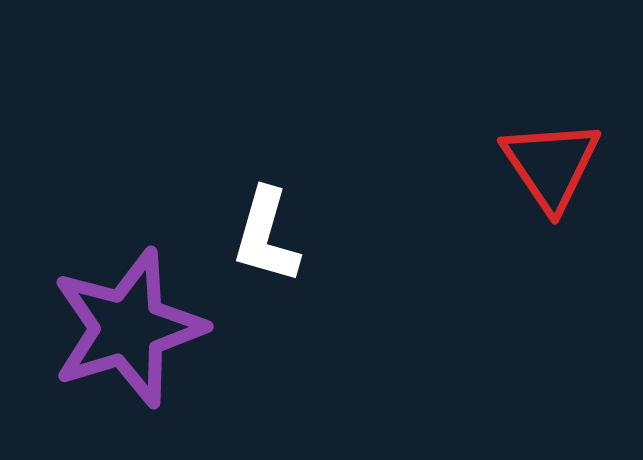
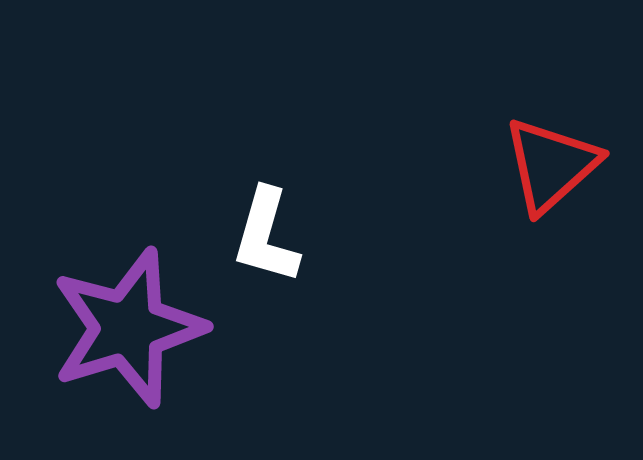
red triangle: rotated 22 degrees clockwise
